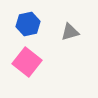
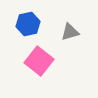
pink square: moved 12 px right, 1 px up
